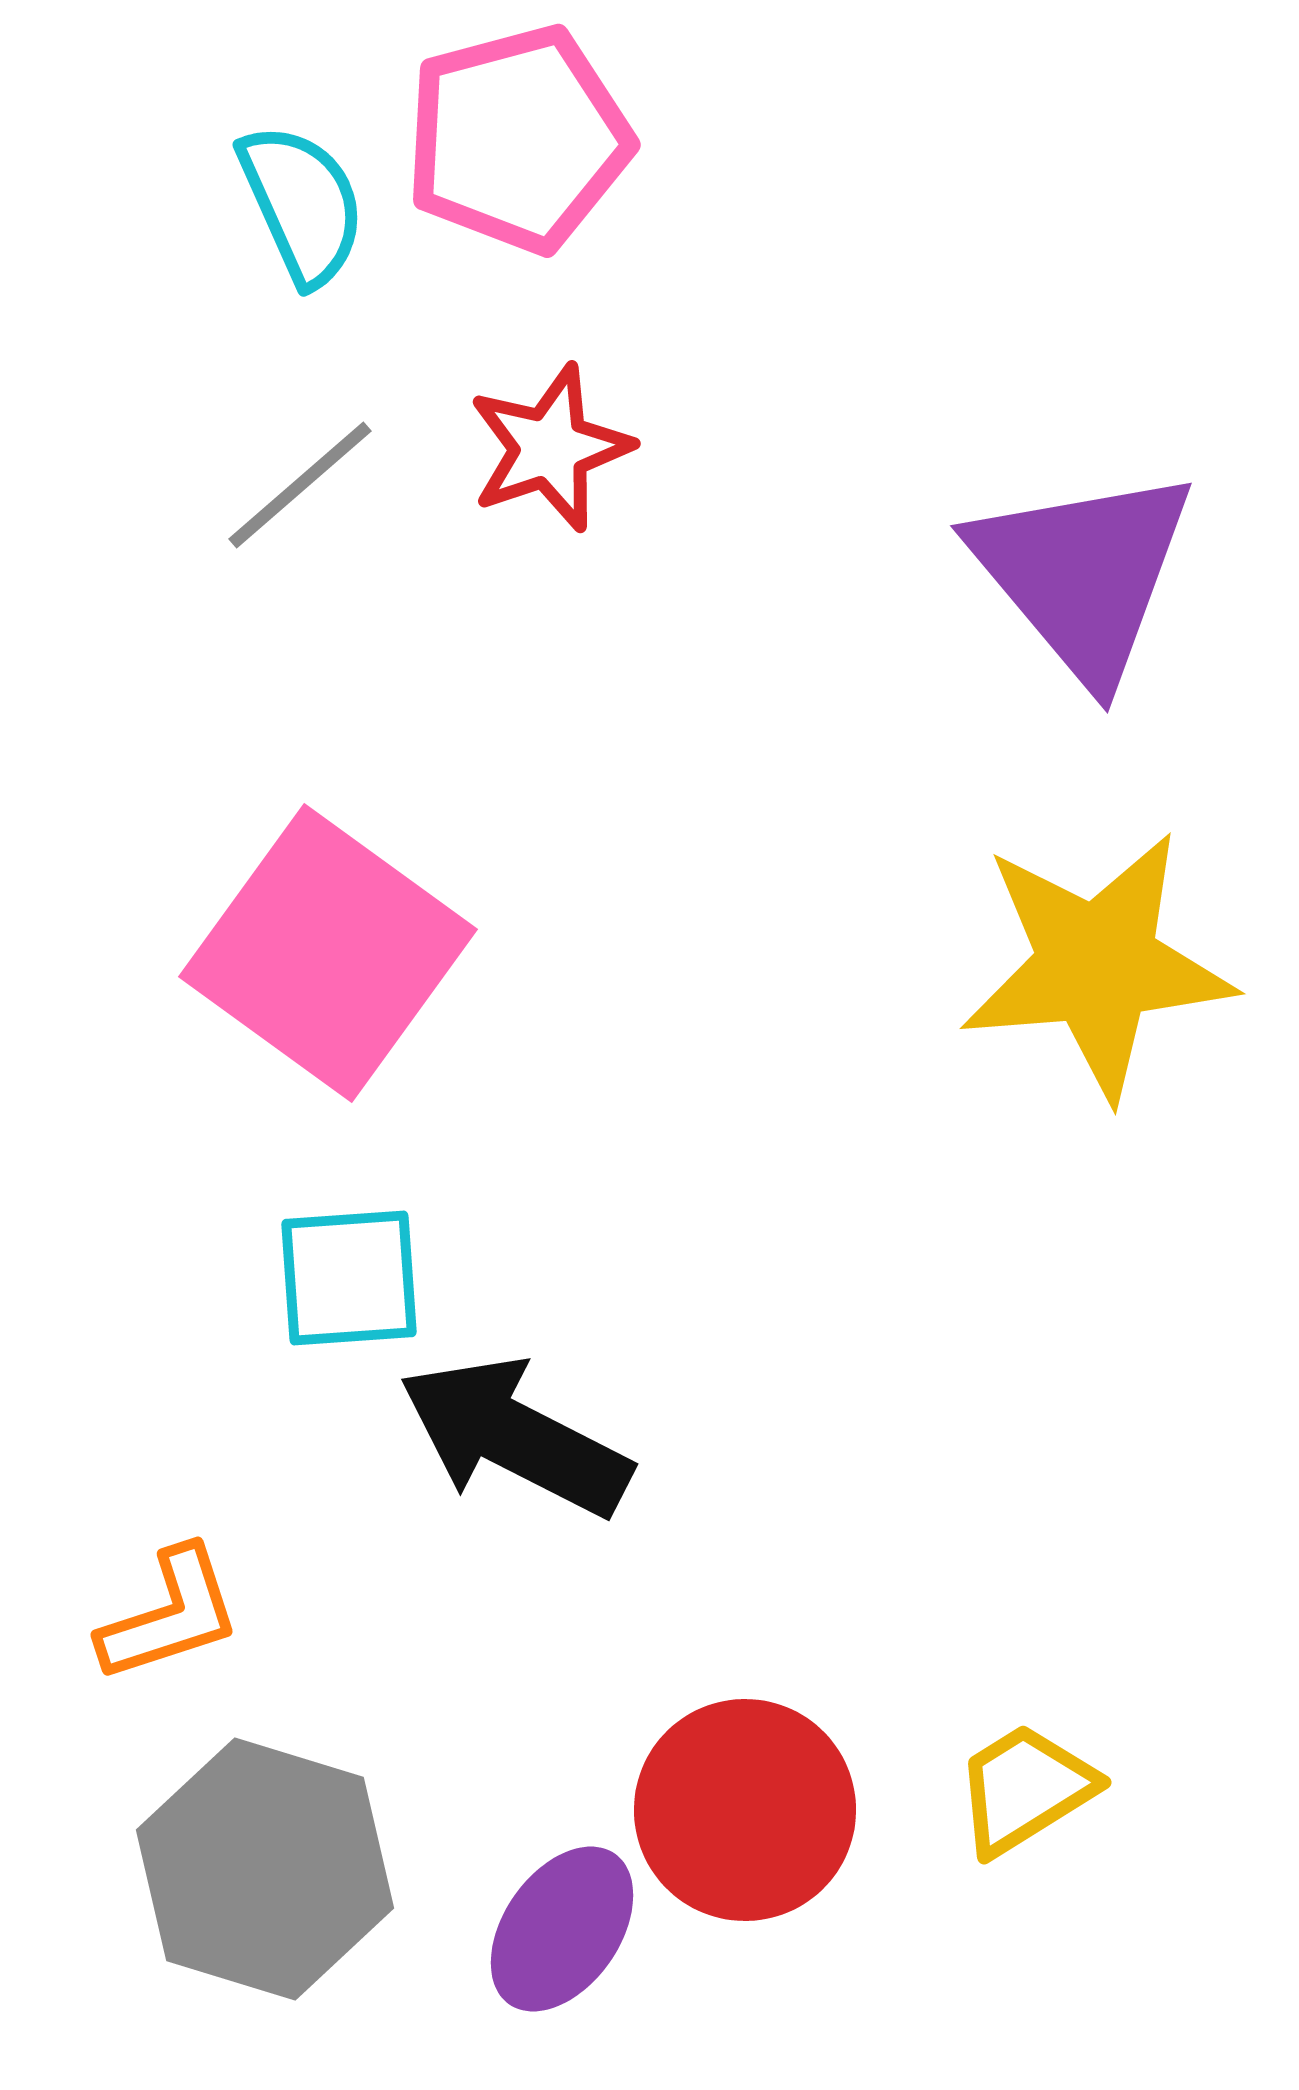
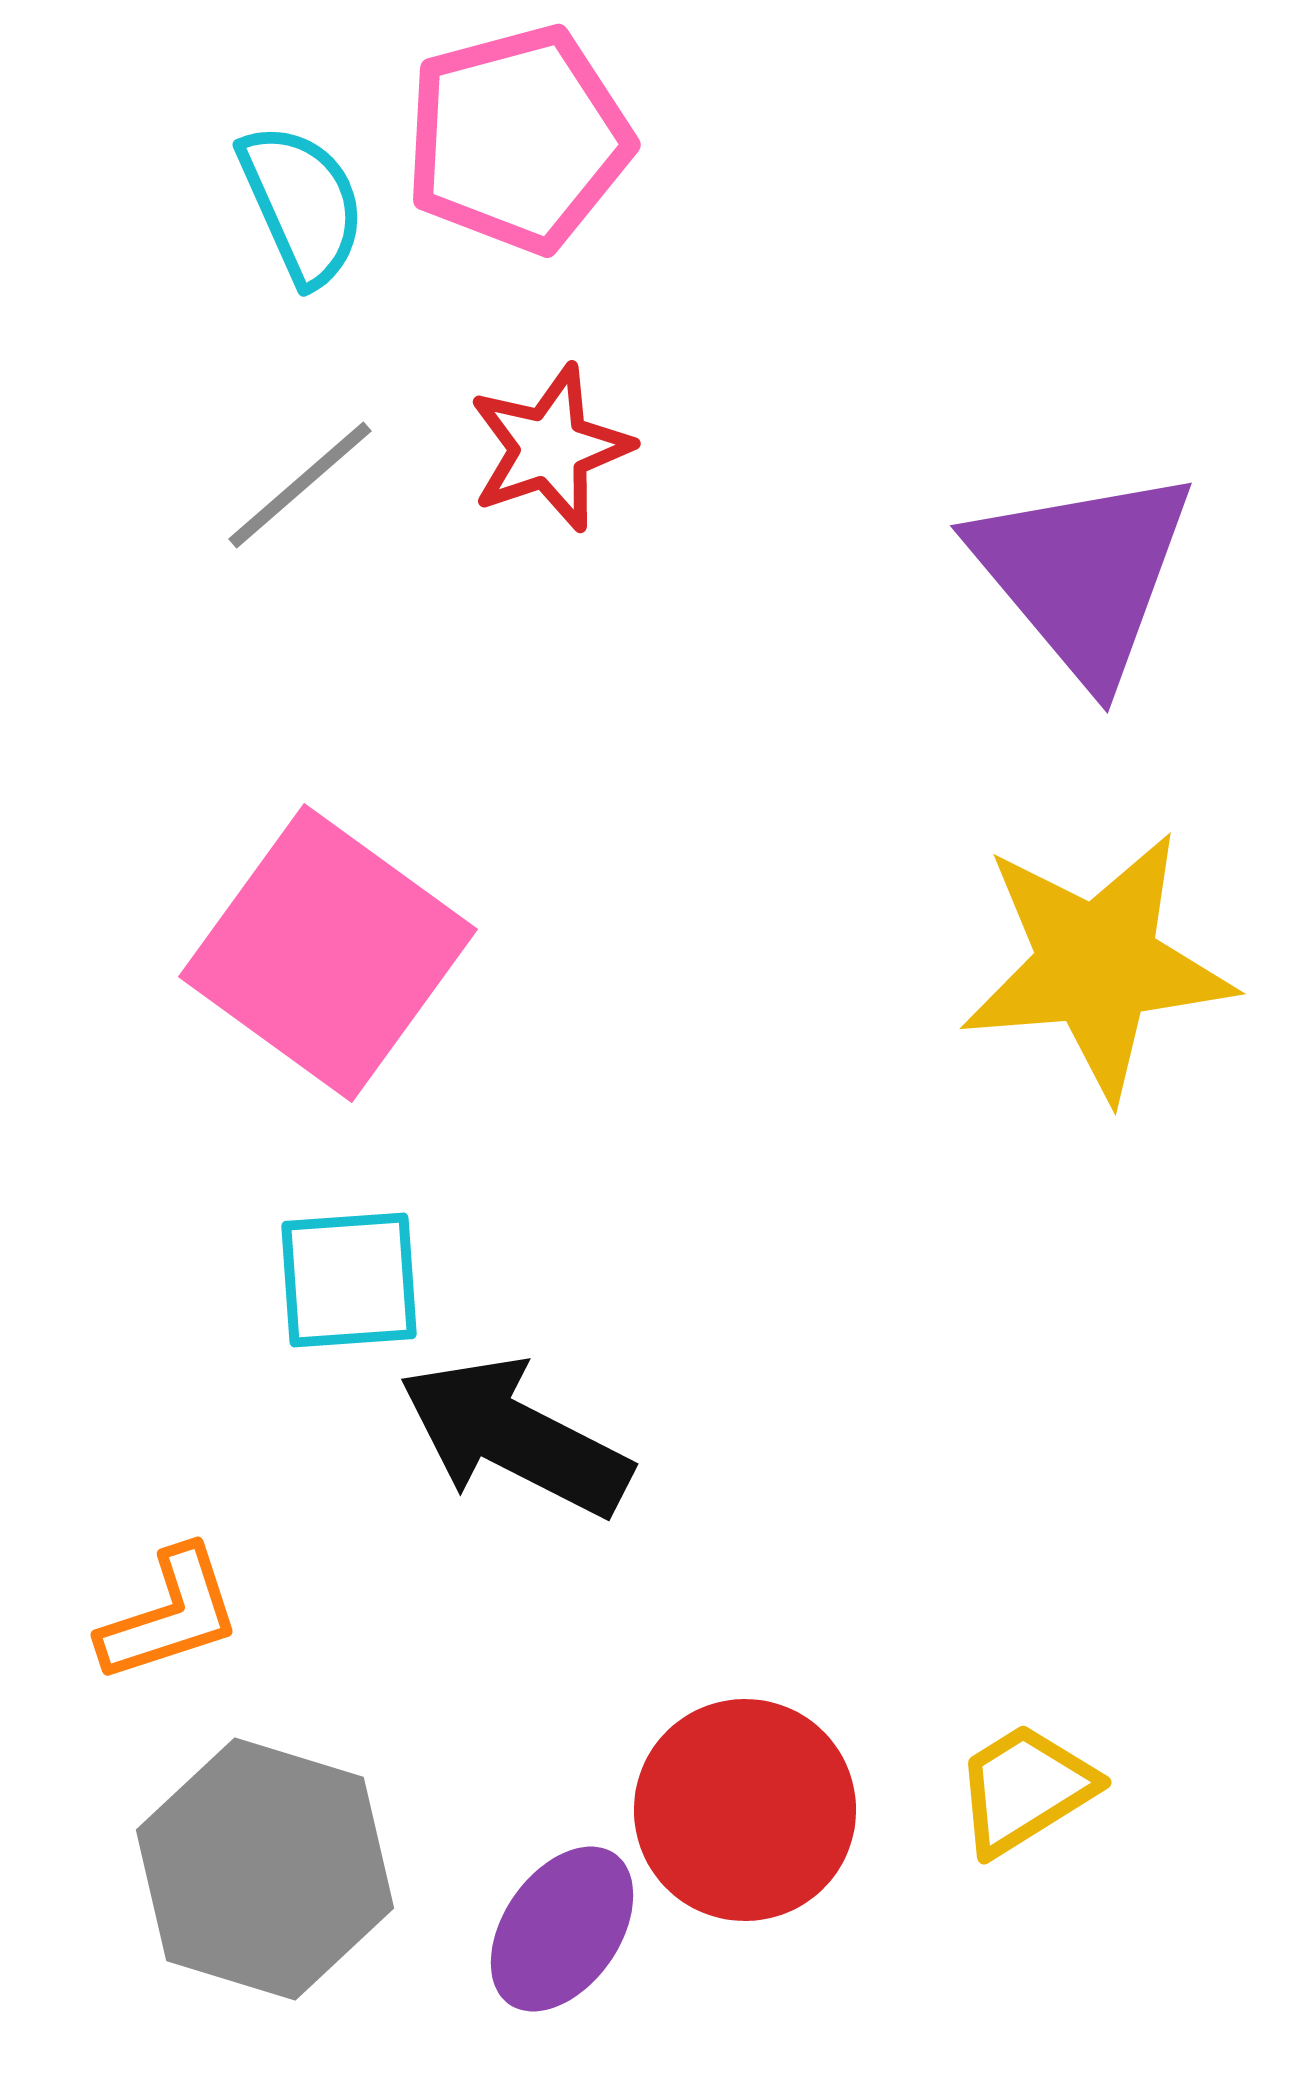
cyan square: moved 2 px down
